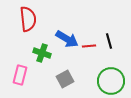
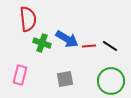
black line: moved 1 px right, 5 px down; rotated 42 degrees counterclockwise
green cross: moved 10 px up
gray square: rotated 18 degrees clockwise
